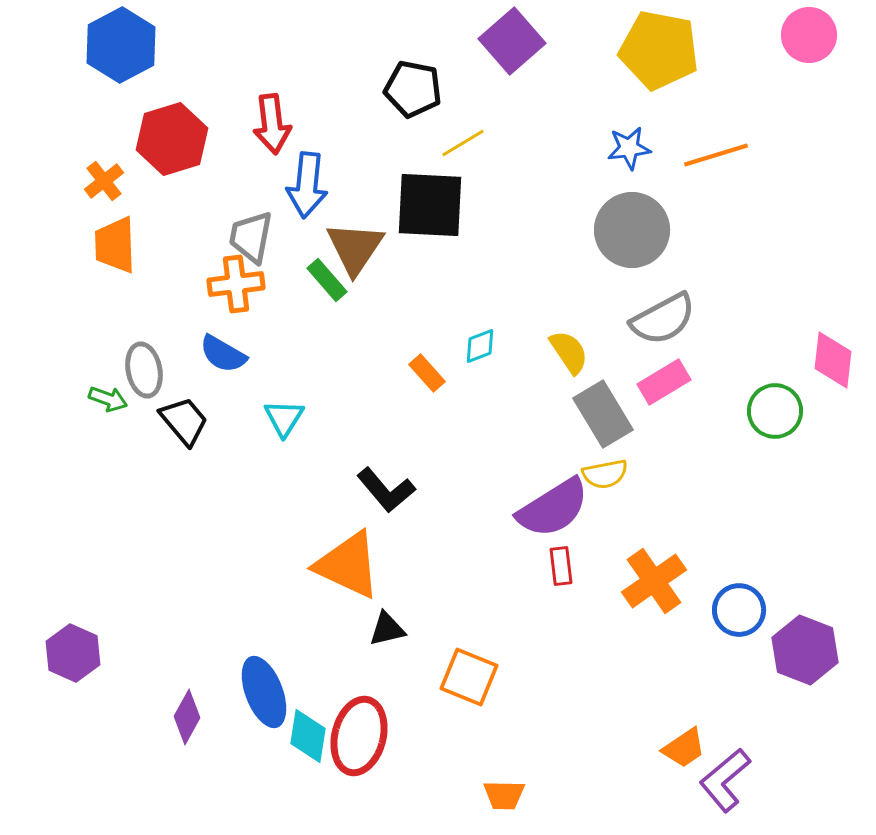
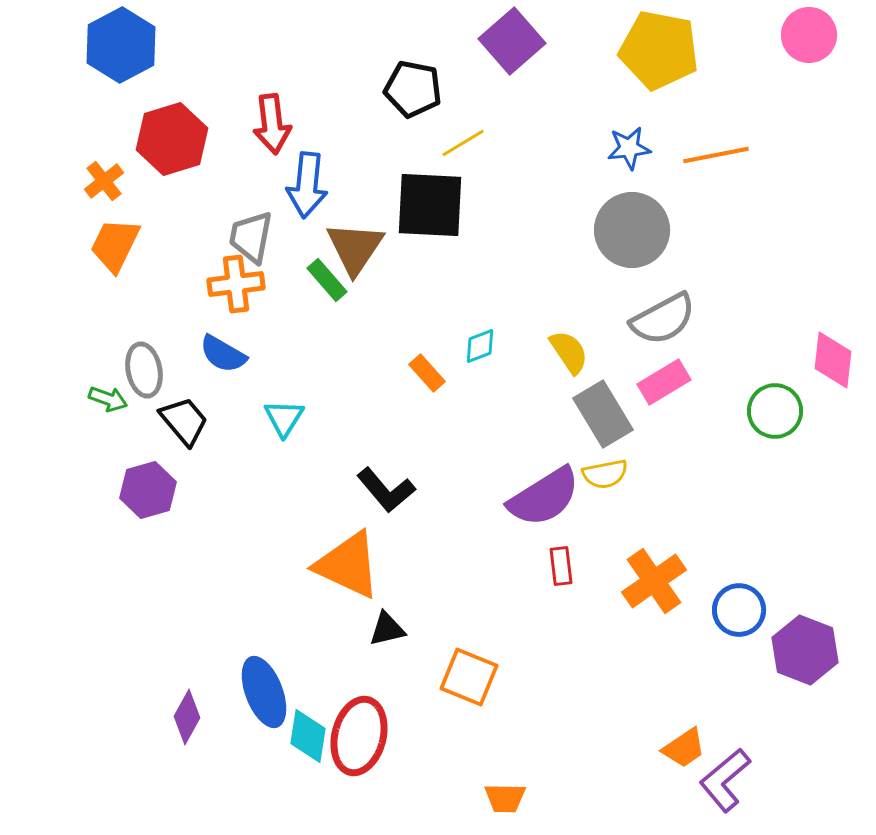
orange line at (716, 155): rotated 6 degrees clockwise
orange trapezoid at (115, 245): rotated 28 degrees clockwise
purple semicircle at (553, 508): moved 9 px left, 11 px up
purple hexagon at (73, 653): moved 75 px right, 163 px up; rotated 20 degrees clockwise
orange trapezoid at (504, 795): moved 1 px right, 3 px down
